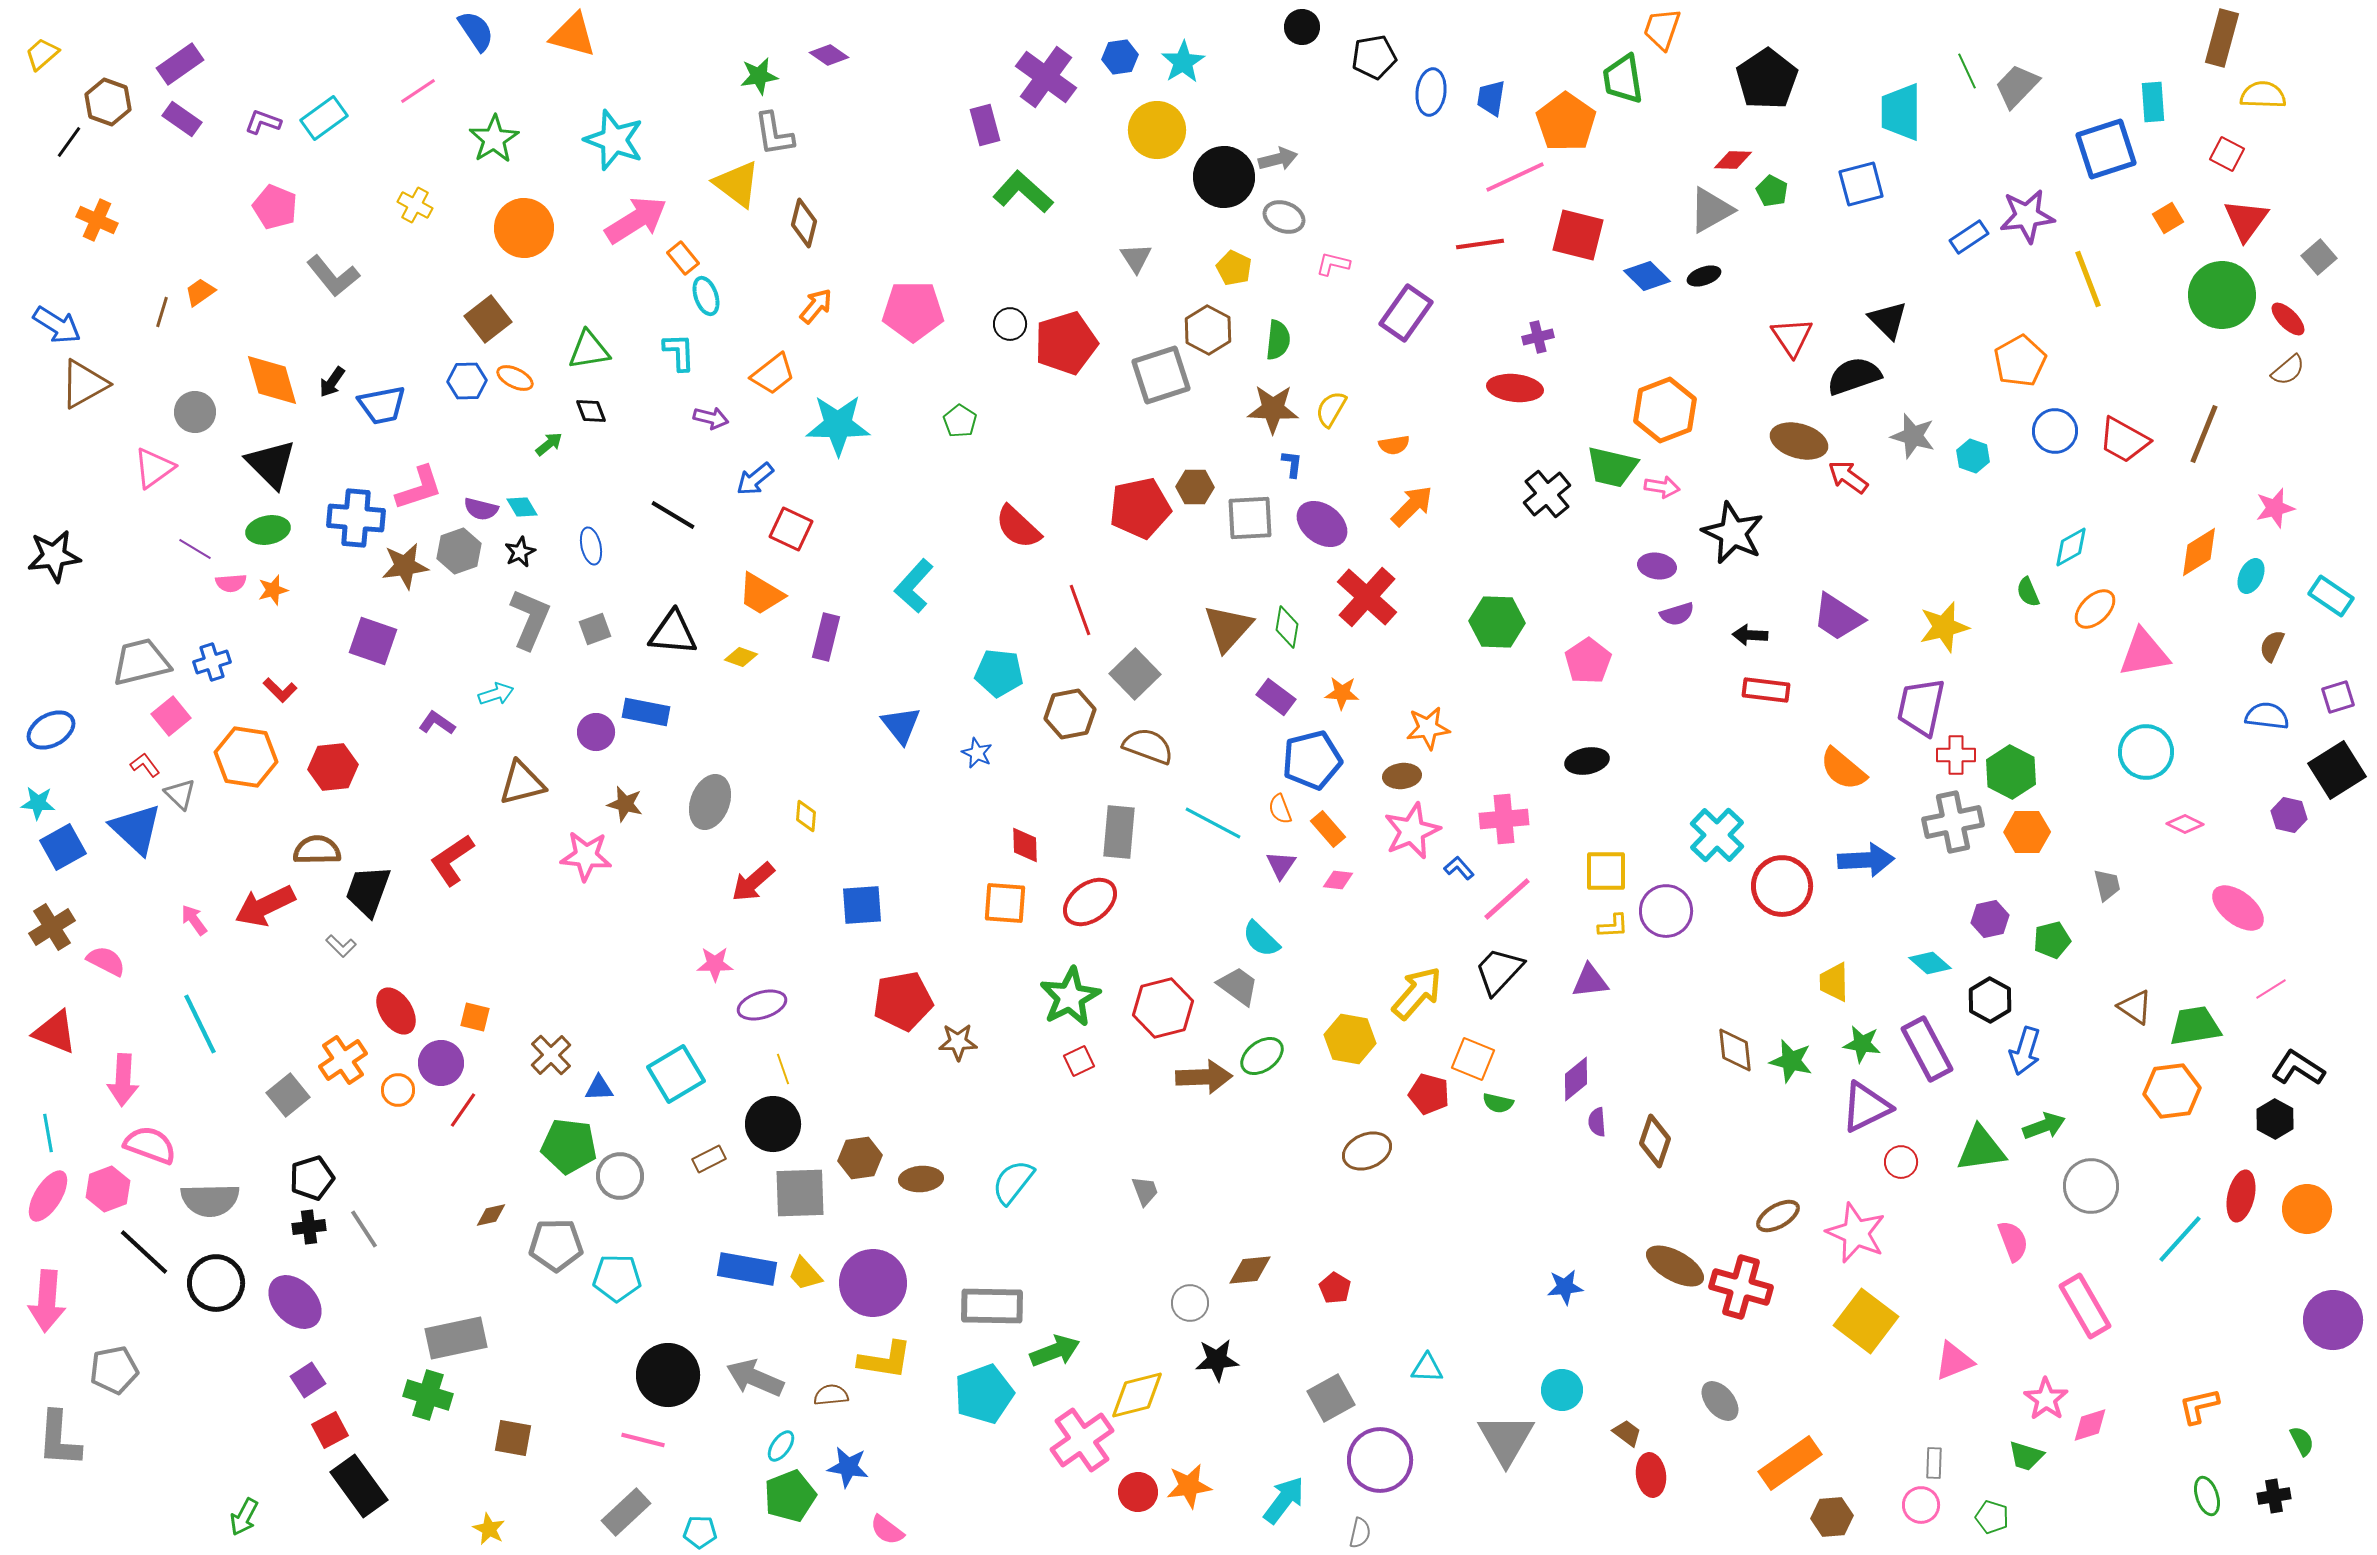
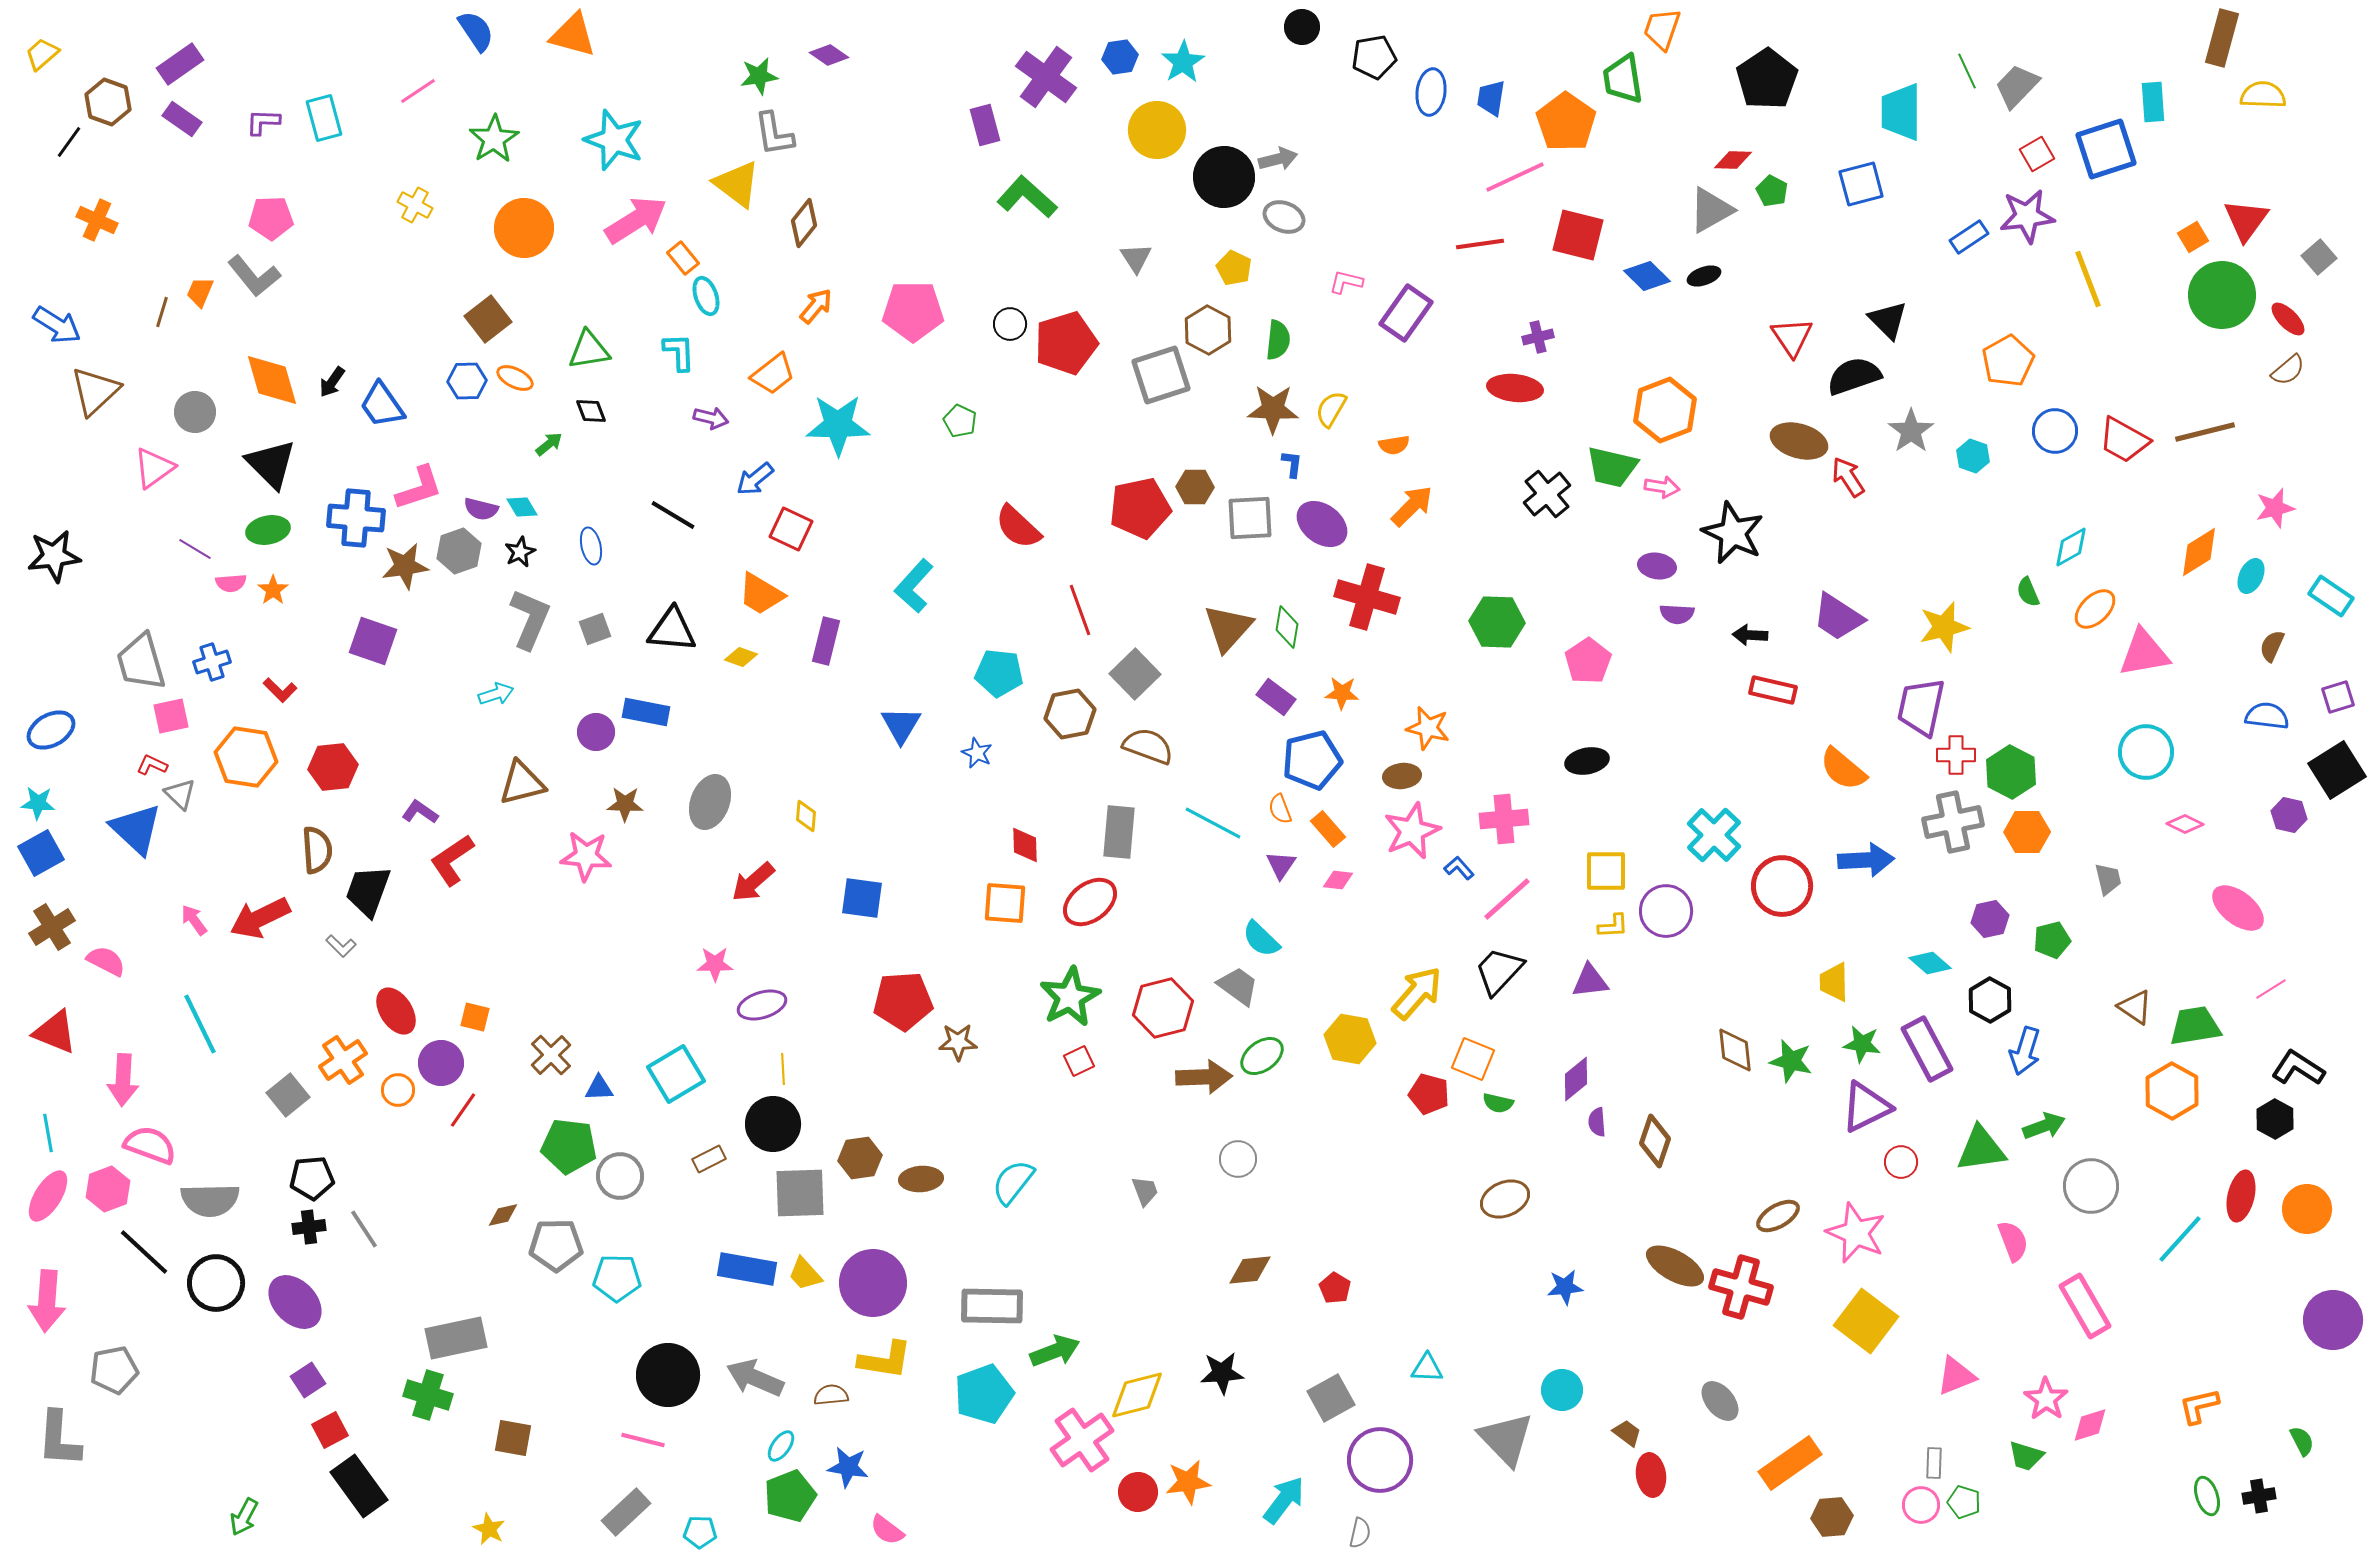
cyan rectangle at (324, 118): rotated 69 degrees counterclockwise
purple L-shape at (263, 122): rotated 18 degrees counterclockwise
red square at (2227, 154): moved 190 px left; rotated 32 degrees clockwise
green L-shape at (1023, 192): moved 4 px right, 5 px down
pink pentagon at (275, 207): moved 4 px left, 11 px down; rotated 24 degrees counterclockwise
orange square at (2168, 218): moved 25 px right, 19 px down
brown diamond at (804, 223): rotated 24 degrees clockwise
pink L-shape at (1333, 264): moved 13 px right, 18 px down
gray L-shape at (333, 276): moved 79 px left
orange trapezoid at (200, 292): rotated 32 degrees counterclockwise
orange pentagon at (2020, 361): moved 12 px left
brown triangle at (84, 384): moved 11 px right, 7 px down; rotated 14 degrees counterclockwise
blue trapezoid at (382, 405): rotated 66 degrees clockwise
green pentagon at (960, 421): rotated 8 degrees counterclockwise
brown line at (2204, 434): moved 1 px right, 2 px up; rotated 54 degrees clockwise
gray star at (1913, 436): moved 2 px left, 5 px up; rotated 21 degrees clockwise
red arrow at (1848, 477): rotated 21 degrees clockwise
orange star at (273, 590): rotated 20 degrees counterclockwise
red cross at (1367, 597): rotated 26 degrees counterclockwise
purple semicircle at (1677, 614): rotated 20 degrees clockwise
black triangle at (673, 633): moved 1 px left, 3 px up
purple rectangle at (826, 637): moved 4 px down
gray trapezoid at (141, 662): rotated 92 degrees counterclockwise
red rectangle at (1766, 690): moved 7 px right; rotated 6 degrees clockwise
pink square at (171, 716): rotated 27 degrees clockwise
purple L-shape at (437, 723): moved 17 px left, 89 px down
blue triangle at (901, 725): rotated 9 degrees clockwise
orange star at (1428, 728): rotated 21 degrees clockwise
red L-shape at (145, 765): moved 7 px right; rotated 28 degrees counterclockwise
brown star at (625, 804): rotated 12 degrees counterclockwise
cyan cross at (1717, 835): moved 3 px left
blue square at (63, 847): moved 22 px left, 6 px down
brown semicircle at (317, 850): rotated 87 degrees clockwise
gray trapezoid at (2107, 885): moved 1 px right, 6 px up
blue square at (862, 905): moved 7 px up; rotated 12 degrees clockwise
red arrow at (265, 906): moved 5 px left, 12 px down
red pentagon at (903, 1001): rotated 6 degrees clockwise
yellow line at (783, 1069): rotated 16 degrees clockwise
orange hexagon at (2172, 1091): rotated 24 degrees counterclockwise
brown ellipse at (1367, 1151): moved 138 px right, 48 px down
black pentagon at (312, 1178): rotated 12 degrees clockwise
brown diamond at (491, 1215): moved 12 px right
gray circle at (1190, 1303): moved 48 px right, 144 px up
black star at (1217, 1360): moved 5 px right, 13 px down
pink triangle at (1954, 1361): moved 2 px right, 15 px down
gray triangle at (1506, 1439): rotated 14 degrees counterclockwise
orange star at (1189, 1486): moved 1 px left, 4 px up
black cross at (2274, 1496): moved 15 px left
green pentagon at (1992, 1517): moved 28 px left, 15 px up
